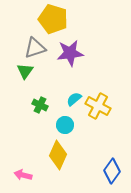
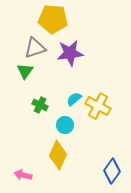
yellow pentagon: rotated 12 degrees counterclockwise
